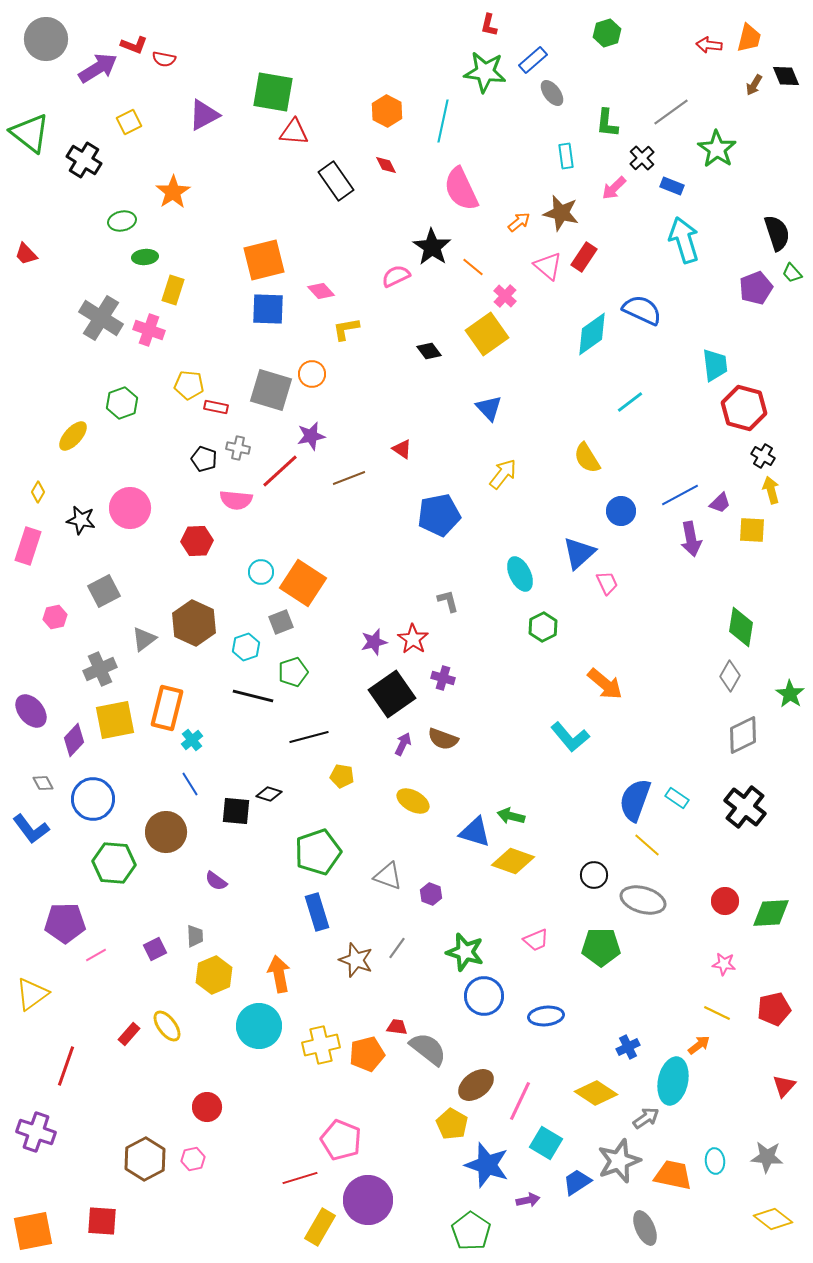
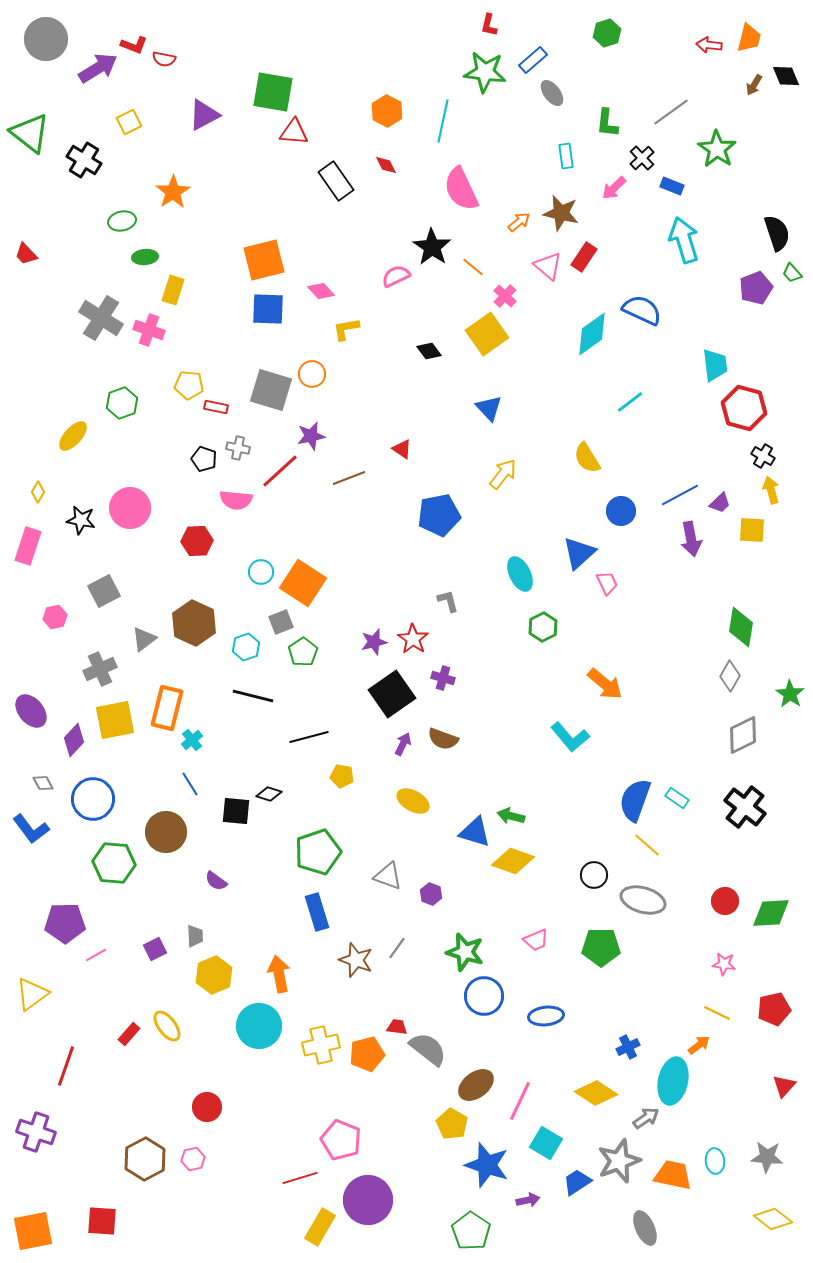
green pentagon at (293, 672): moved 10 px right, 20 px up; rotated 16 degrees counterclockwise
